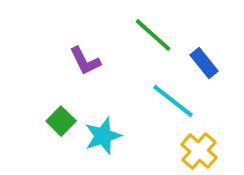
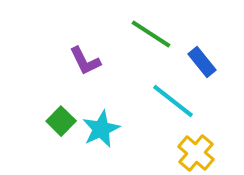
green line: moved 2 px left, 1 px up; rotated 9 degrees counterclockwise
blue rectangle: moved 2 px left, 1 px up
cyan star: moved 2 px left, 7 px up; rotated 6 degrees counterclockwise
yellow cross: moved 3 px left, 2 px down
